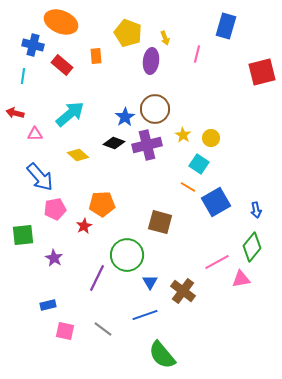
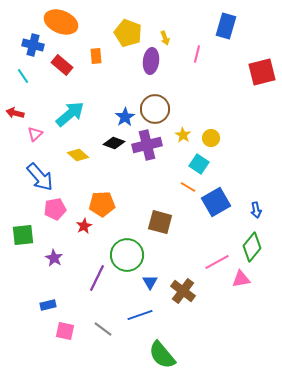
cyan line at (23, 76): rotated 42 degrees counterclockwise
pink triangle at (35, 134): rotated 42 degrees counterclockwise
blue line at (145, 315): moved 5 px left
